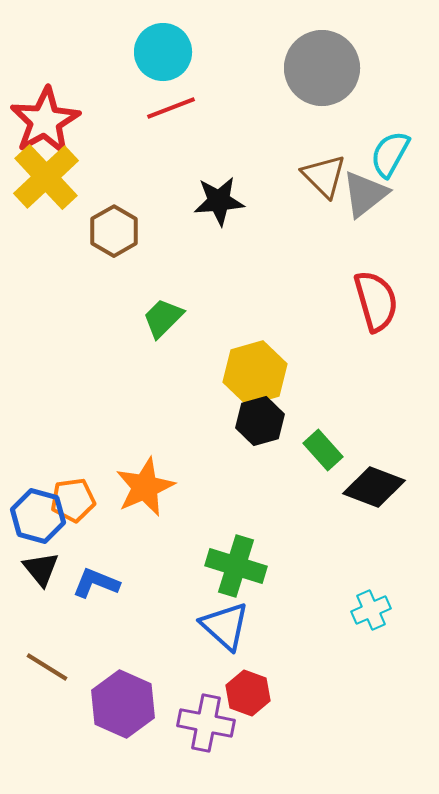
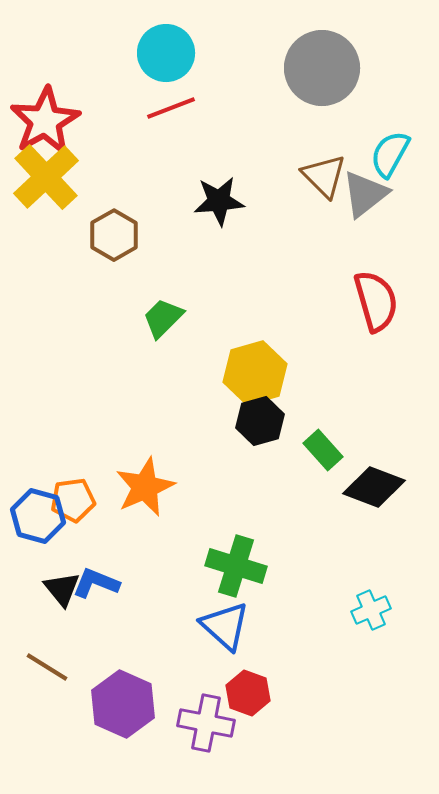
cyan circle: moved 3 px right, 1 px down
brown hexagon: moved 4 px down
black triangle: moved 21 px right, 20 px down
